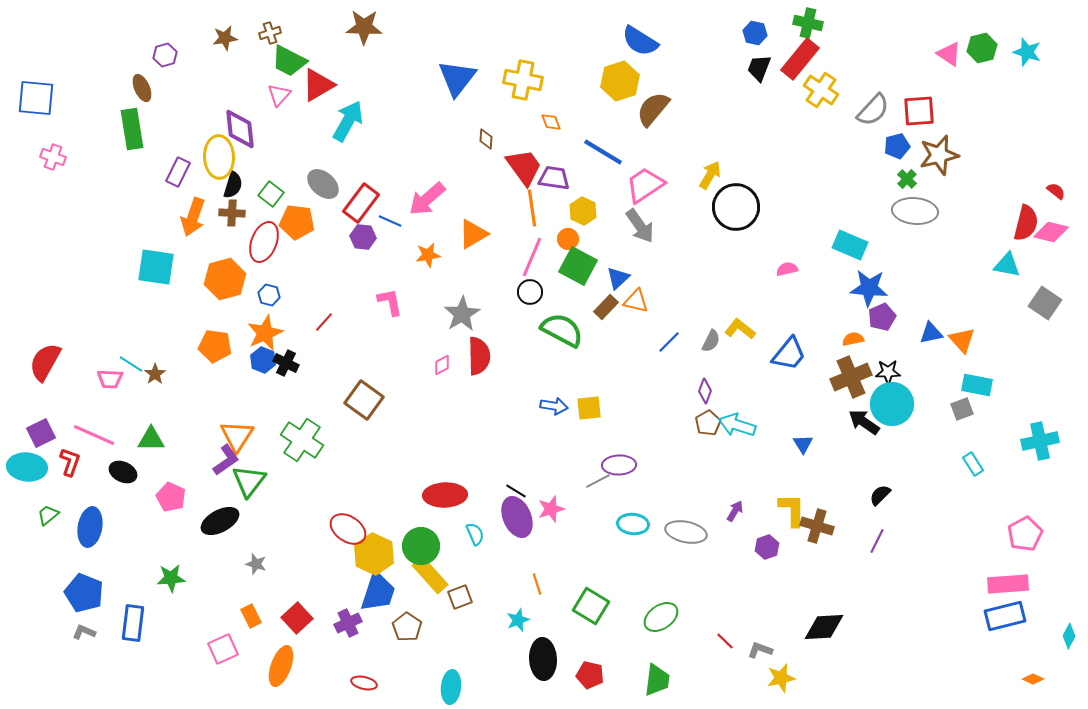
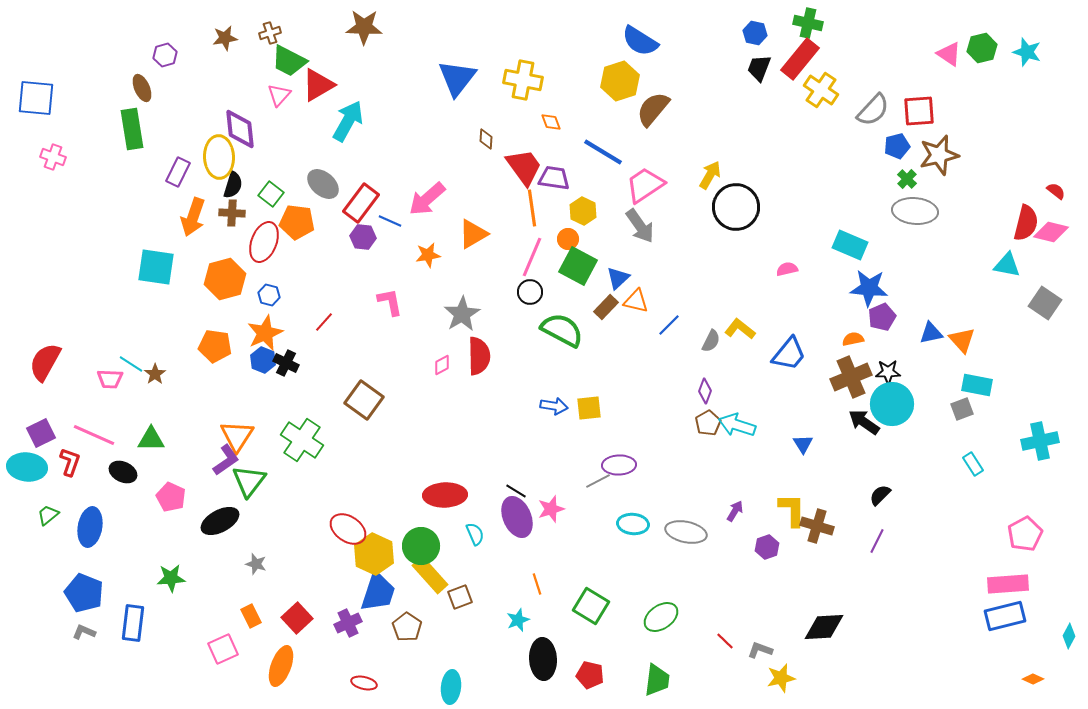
blue line at (669, 342): moved 17 px up
